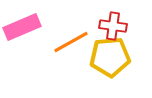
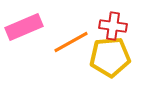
pink rectangle: moved 2 px right
